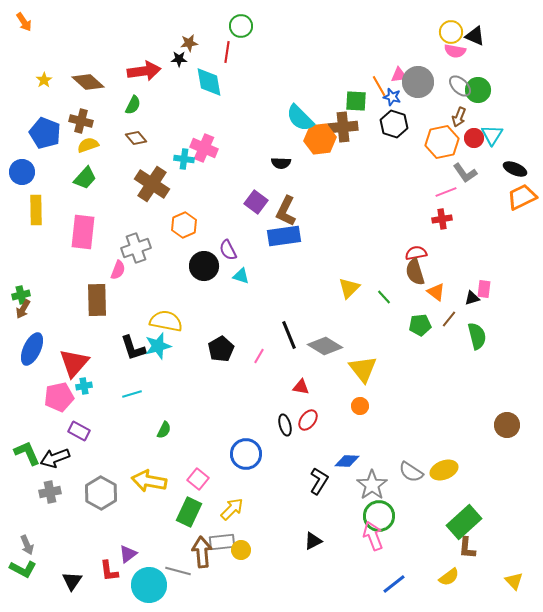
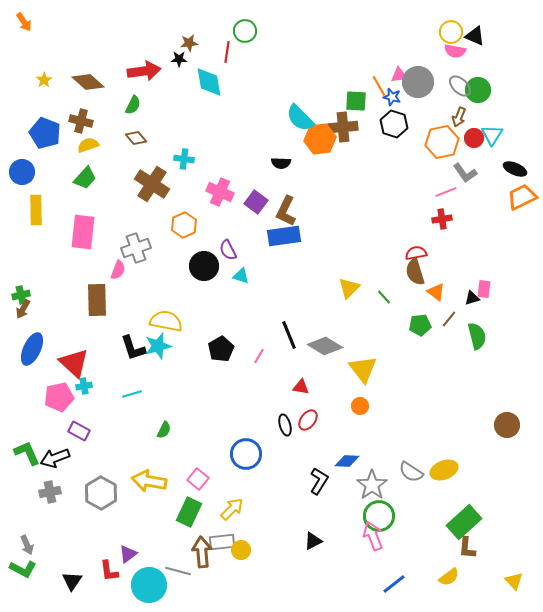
green circle at (241, 26): moved 4 px right, 5 px down
pink cross at (204, 148): moved 16 px right, 44 px down
red triangle at (74, 363): rotated 28 degrees counterclockwise
